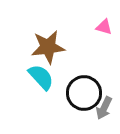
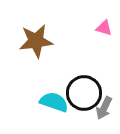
pink triangle: moved 1 px down
brown star: moved 12 px left, 6 px up
cyan semicircle: moved 13 px right, 25 px down; rotated 28 degrees counterclockwise
